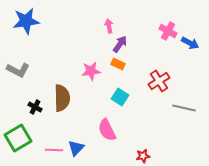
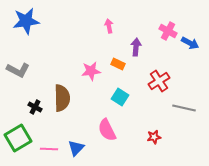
purple arrow: moved 16 px right, 3 px down; rotated 30 degrees counterclockwise
pink line: moved 5 px left, 1 px up
red star: moved 11 px right, 19 px up
